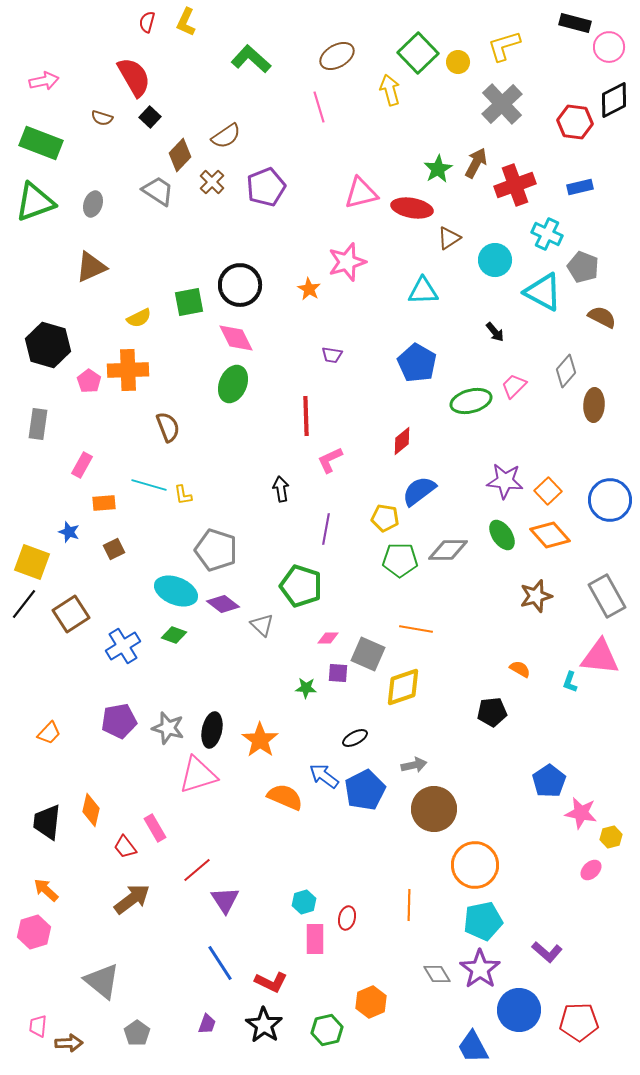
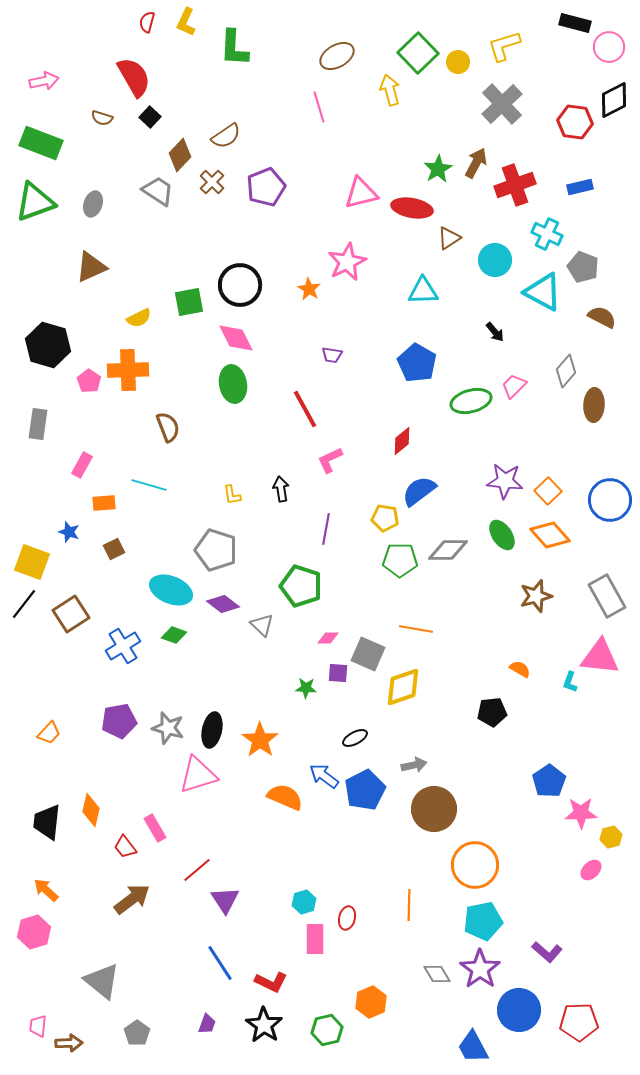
green L-shape at (251, 59): moved 17 px left, 11 px up; rotated 129 degrees counterclockwise
pink star at (347, 262): rotated 9 degrees counterclockwise
green ellipse at (233, 384): rotated 33 degrees counterclockwise
red line at (306, 416): moved 1 px left, 7 px up; rotated 27 degrees counterclockwise
yellow L-shape at (183, 495): moved 49 px right
cyan ellipse at (176, 591): moved 5 px left, 1 px up
pink star at (581, 813): rotated 12 degrees counterclockwise
